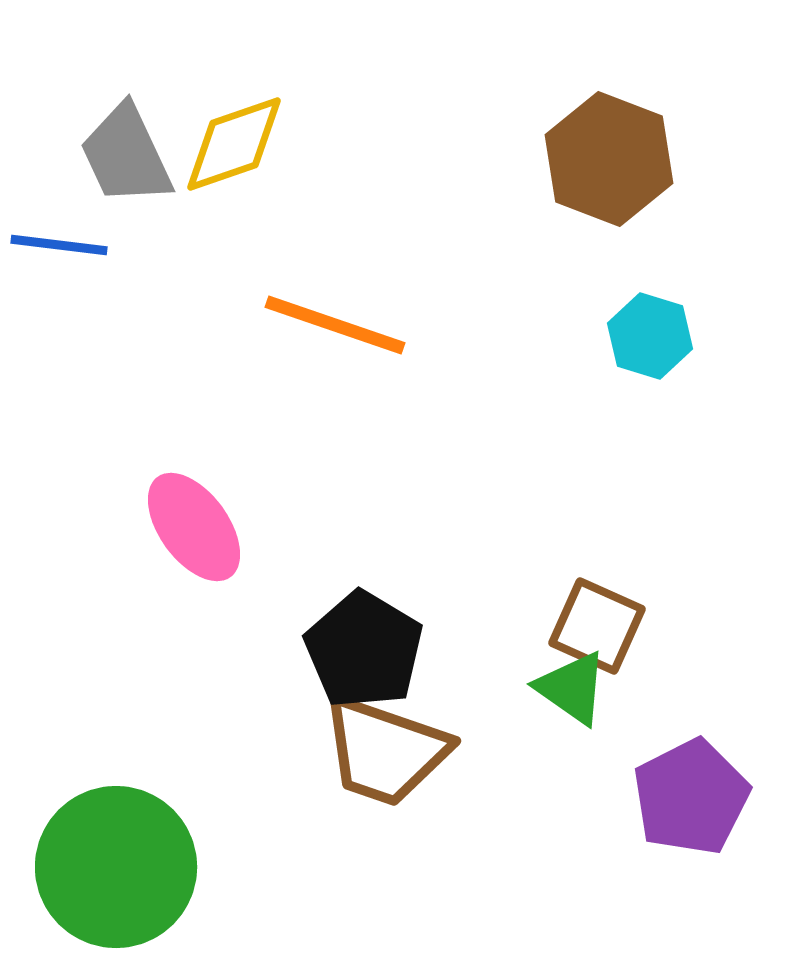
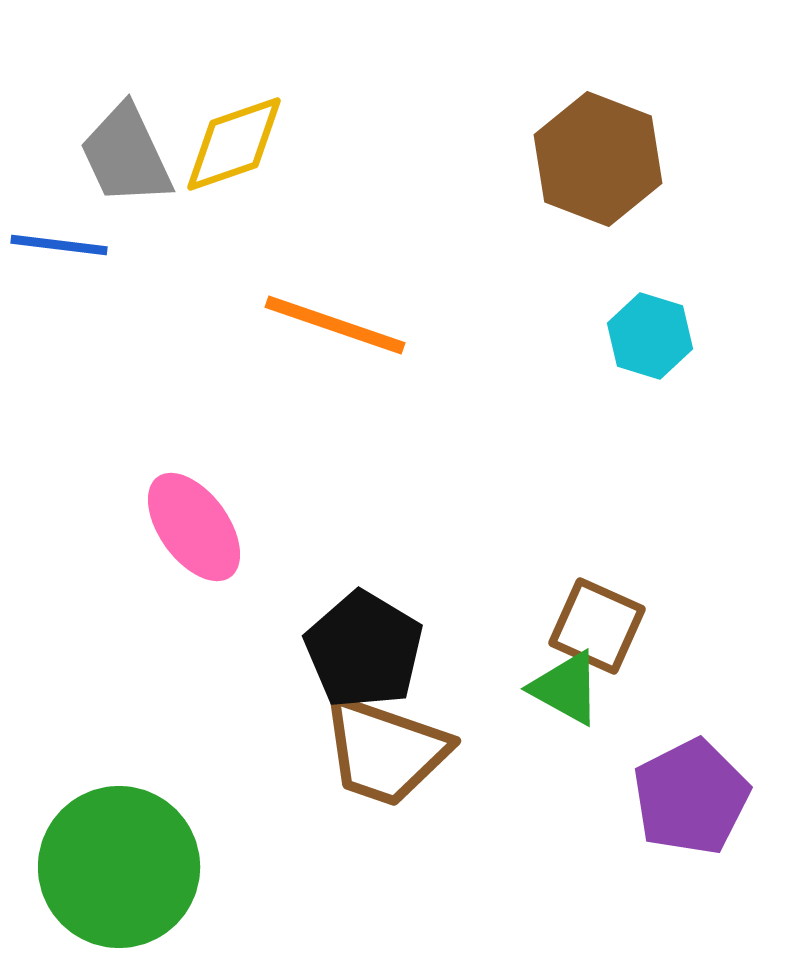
brown hexagon: moved 11 px left
green triangle: moved 6 px left; rotated 6 degrees counterclockwise
green circle: moved 3 px right
